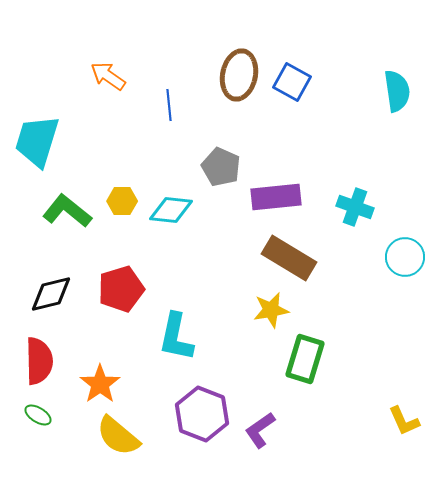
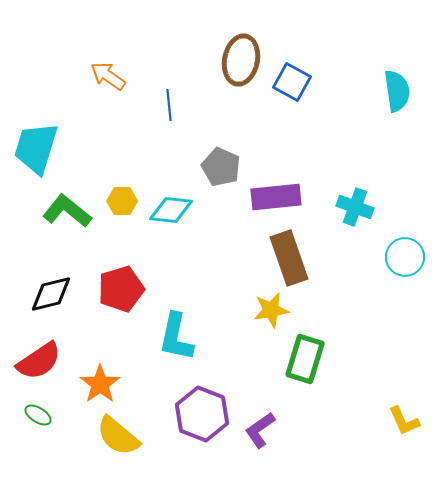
brown ellipse: moved 2 px right, 15 px up
cyan trapezoid: moved 1 px left, 7 px down
brown rectangle: rotated 40 degrees clockwise
red semicircle: rotated 57 degrees clockwise
